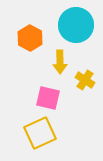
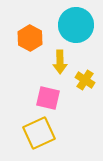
yellow square: moved 1 px left
